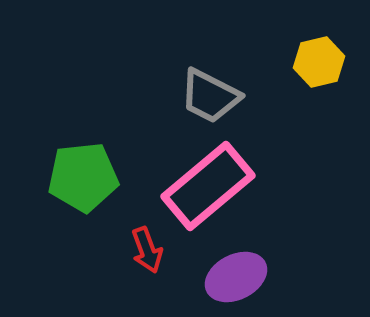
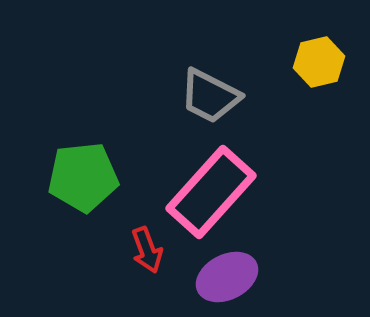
pink rectangle: moved 3 px right, 6 px down; rotated 8 degrees counterclockwise
purple ellipse: moved 9 px left
